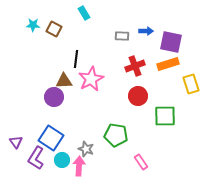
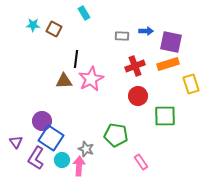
purple circle: moved 12 px left, 24 px down
